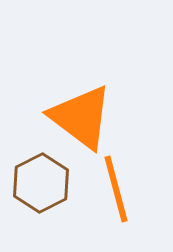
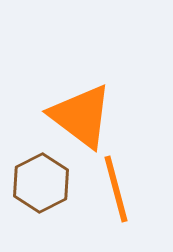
orange triangle: moved 1 px up
